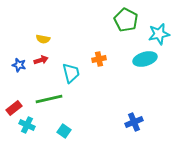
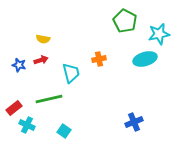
green pentagon: moved 1 px left, 1 px down
